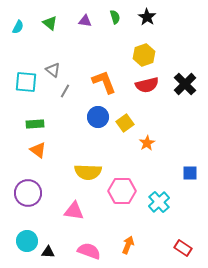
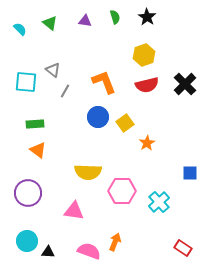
cyan semicircle: moved 2 px right, 2 px down; rotated 72 degrees counterclockwise
orange arrow: moved 13 px left, 3 px up
